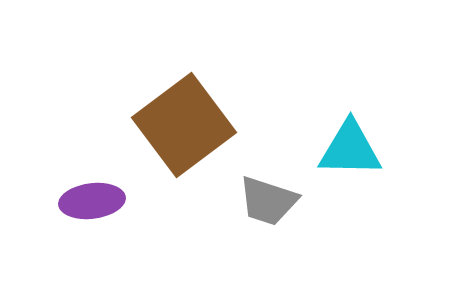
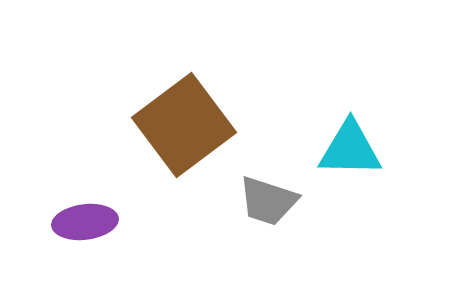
purple ellipse: moved 7 px left, 21 px down
